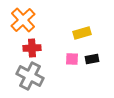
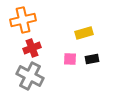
orange cross: rotated 30 degrees clockwise
yellow rectangle: moved 2 px right
red cross: rotated 18 degrees counterclockwise
pink square: moved 2 px left
